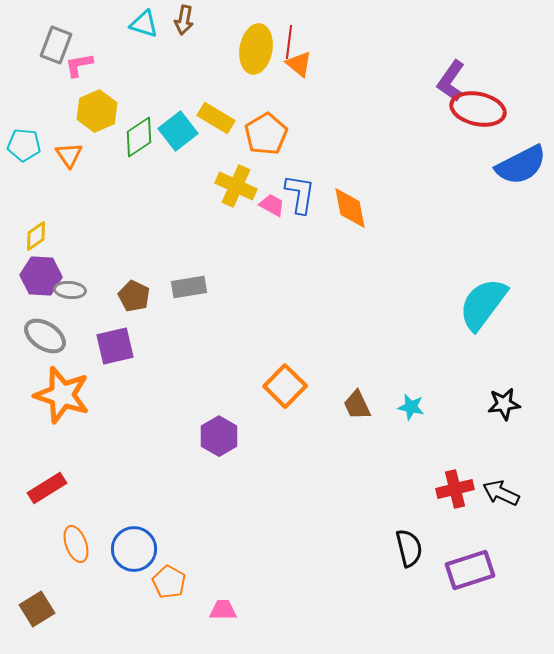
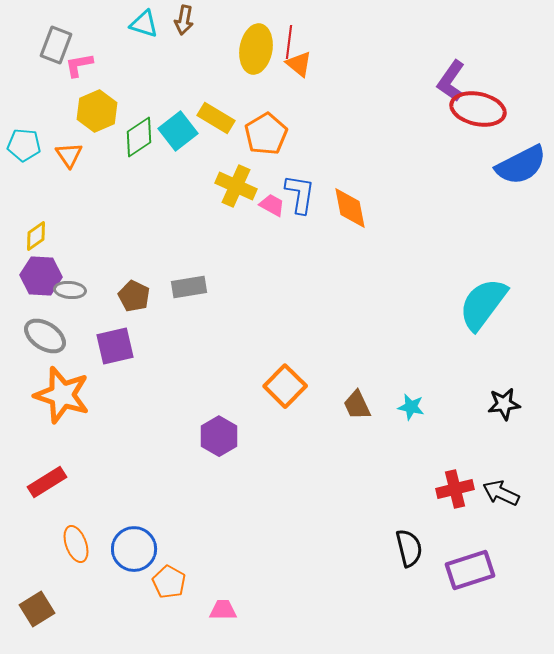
red rectangle at (47, 488): moved 6 px up
